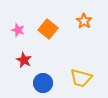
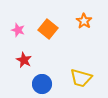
blue circle: moved 1 px left, 1 px down
